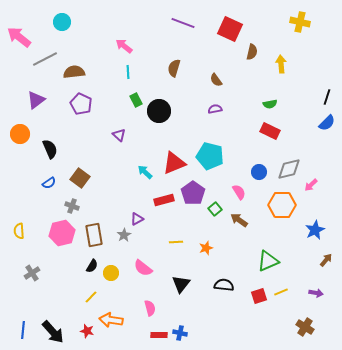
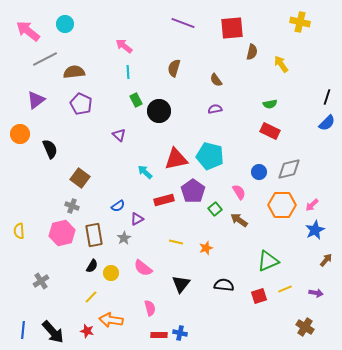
cyan circle at (62, 22): moved 3 px right, 2 px down
red square at (230, 29): moved 2 px right, 1 px up; rotated 30 degrees counterclockwise
pink arrow at (19, 37): moved 9 px right, 6 px up
yellow arrow at (281, 64): rotated 30 degrees counterclockwise
red triangle at (174, 163): moved 2 px right, 4 px up; rotated 10 degrees clockwise
blue semicircle at (49, 183): moved 69 px right, 23 px down
pink arrow at (311, 185): moved 1 px right, 20 px down
purple pentagon at (193, 193): moved 2 px up
gray star at (124, 235): moved 3 px down
yellow line at (176, 242): rotated 16 degrees clockwise
gray cross at (32, 273): moved 9 px right, 8 px down
yellow line at (281, 292): moved 4 px right, 3 px up
